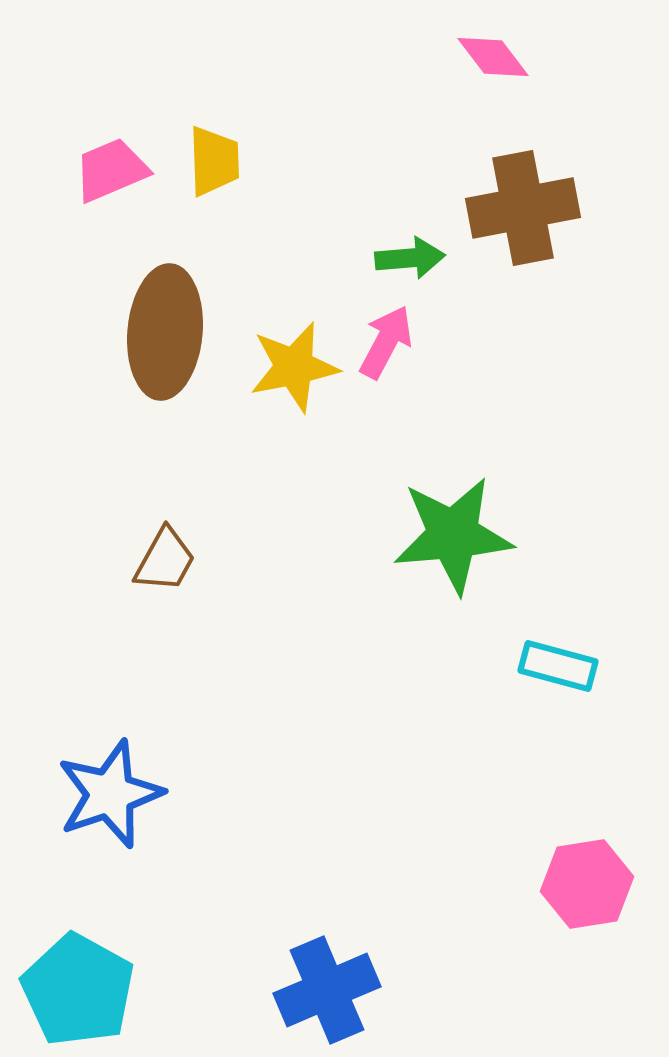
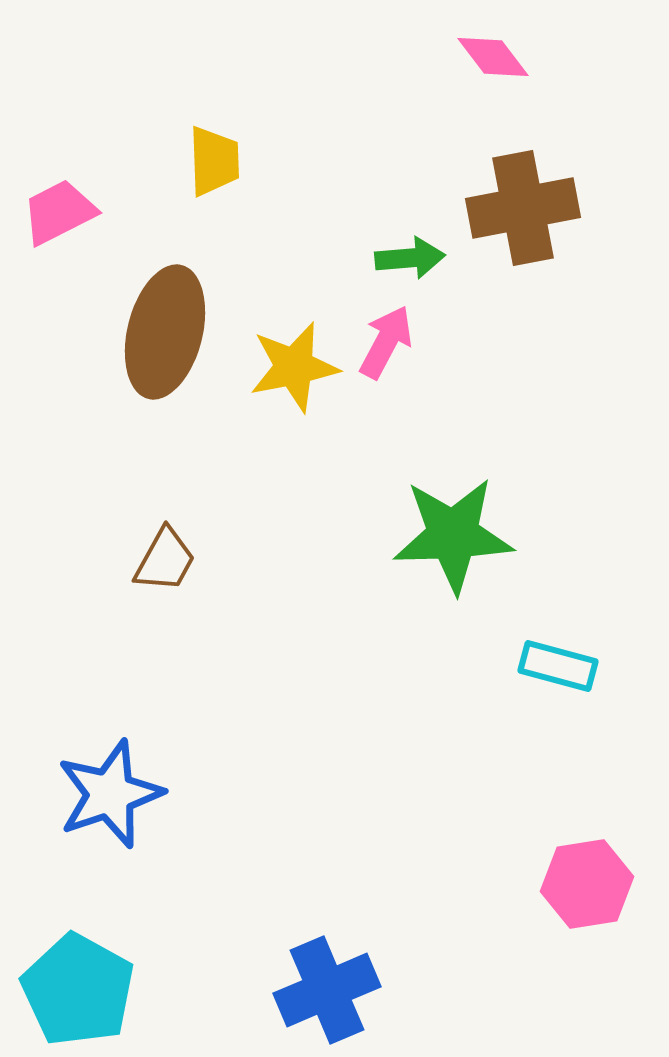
pink trapezoid: moved 52 px left, 42 px down; rotated 4 degrees counterclockwise
brown ellipse: rotated 9 degrees clockwise
green star: rotated 3 degrees clockwise
